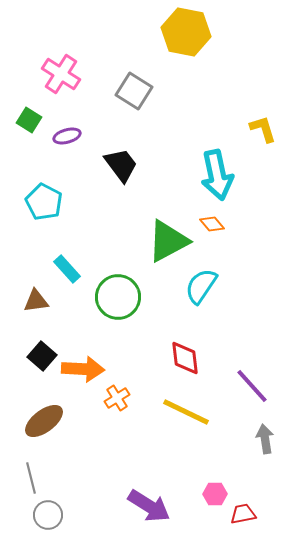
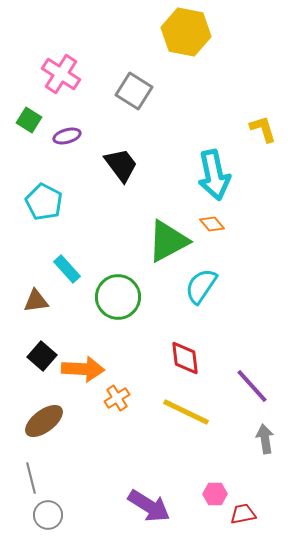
cyan arrow: moved 3 px left
